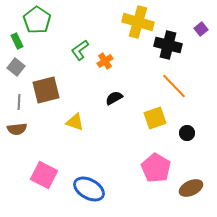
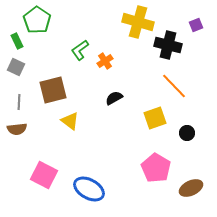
purple square: moved 5 px left, 4 px up; rotated 16 degrees clockwise
gray square: rotated 12 degrees counterclockwise
brown square: moved 7 px right
yellow triangle: moved 5 px left, 1 px up; rotated 18 degrees clockwise
